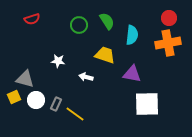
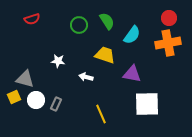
cyan semicircle: rotated 30 degrees clockwise
yellow line: moved 26 px right; rotated 30 degrees clockwise
